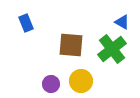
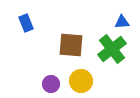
blue triangle: rotated 35 degrees counterclockwise
